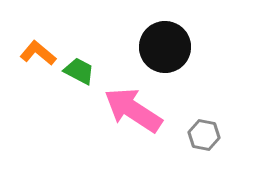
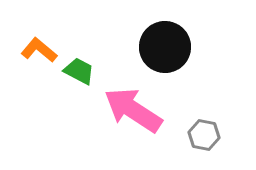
orange L-shape: moved 1 px right, 3 px up
